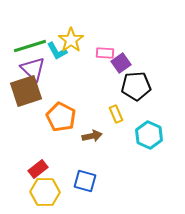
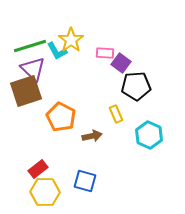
purple square: rotated 18 degrees counterclockwise
